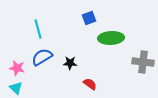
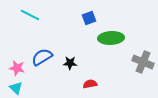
cyan line: moved 8 px left, 14 px up; rotated 48 degrees counterclockwise
gray cross: rotated 15 degrees clockwise
red semicircle: rotated 48 degrees counterclockwise
